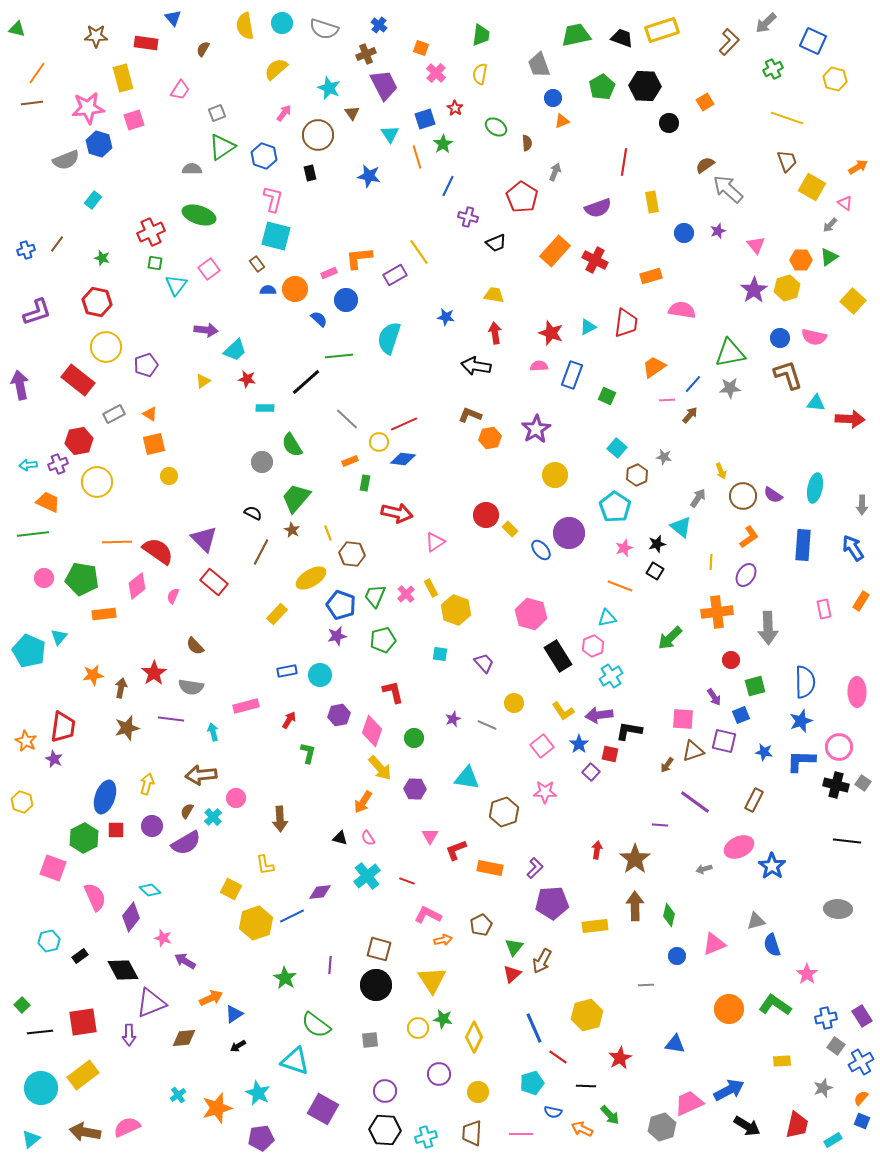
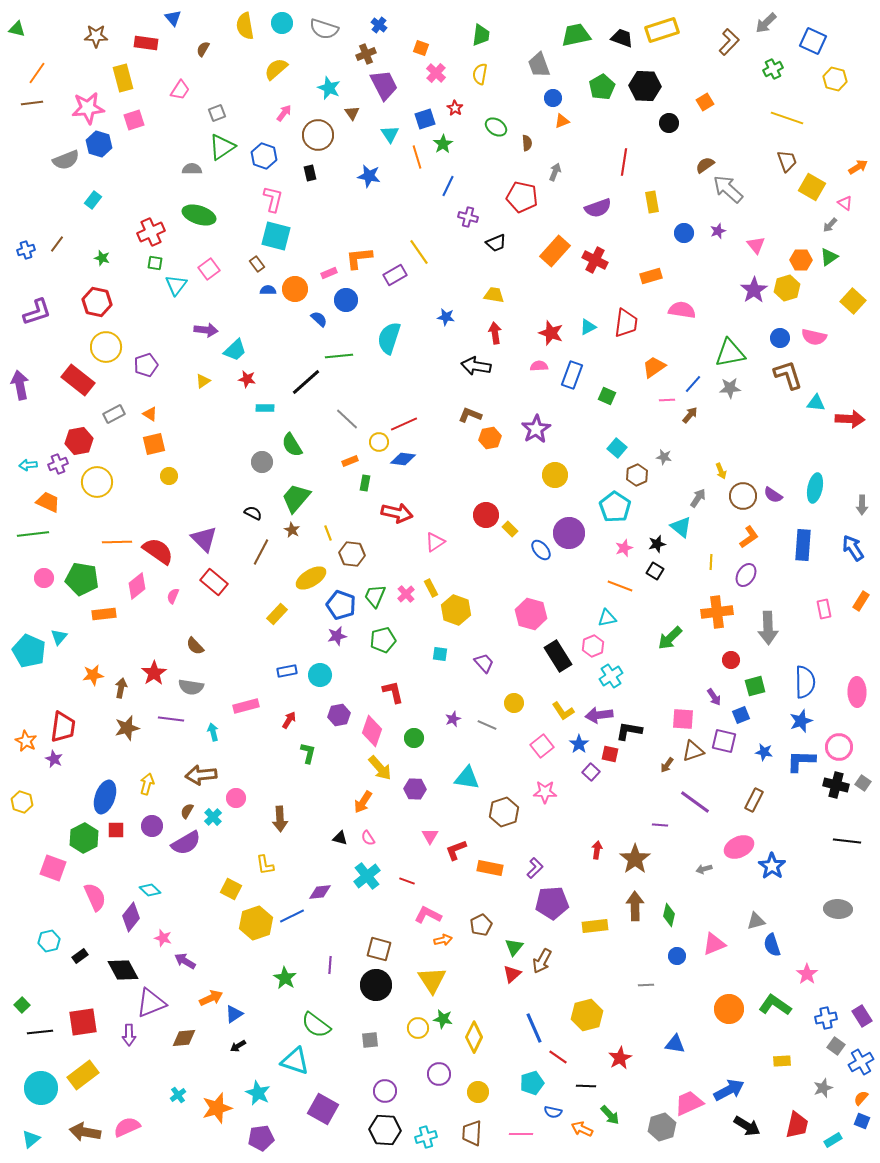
red pentagon at (522, 197): rotated 20 degrees counterclockwise
